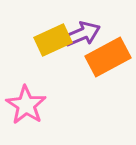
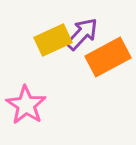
purple arrow: rotated 24 degrees counterclockwise
